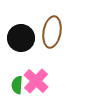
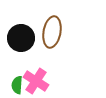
pink cross: rotated 10 degrees counterclockwise
